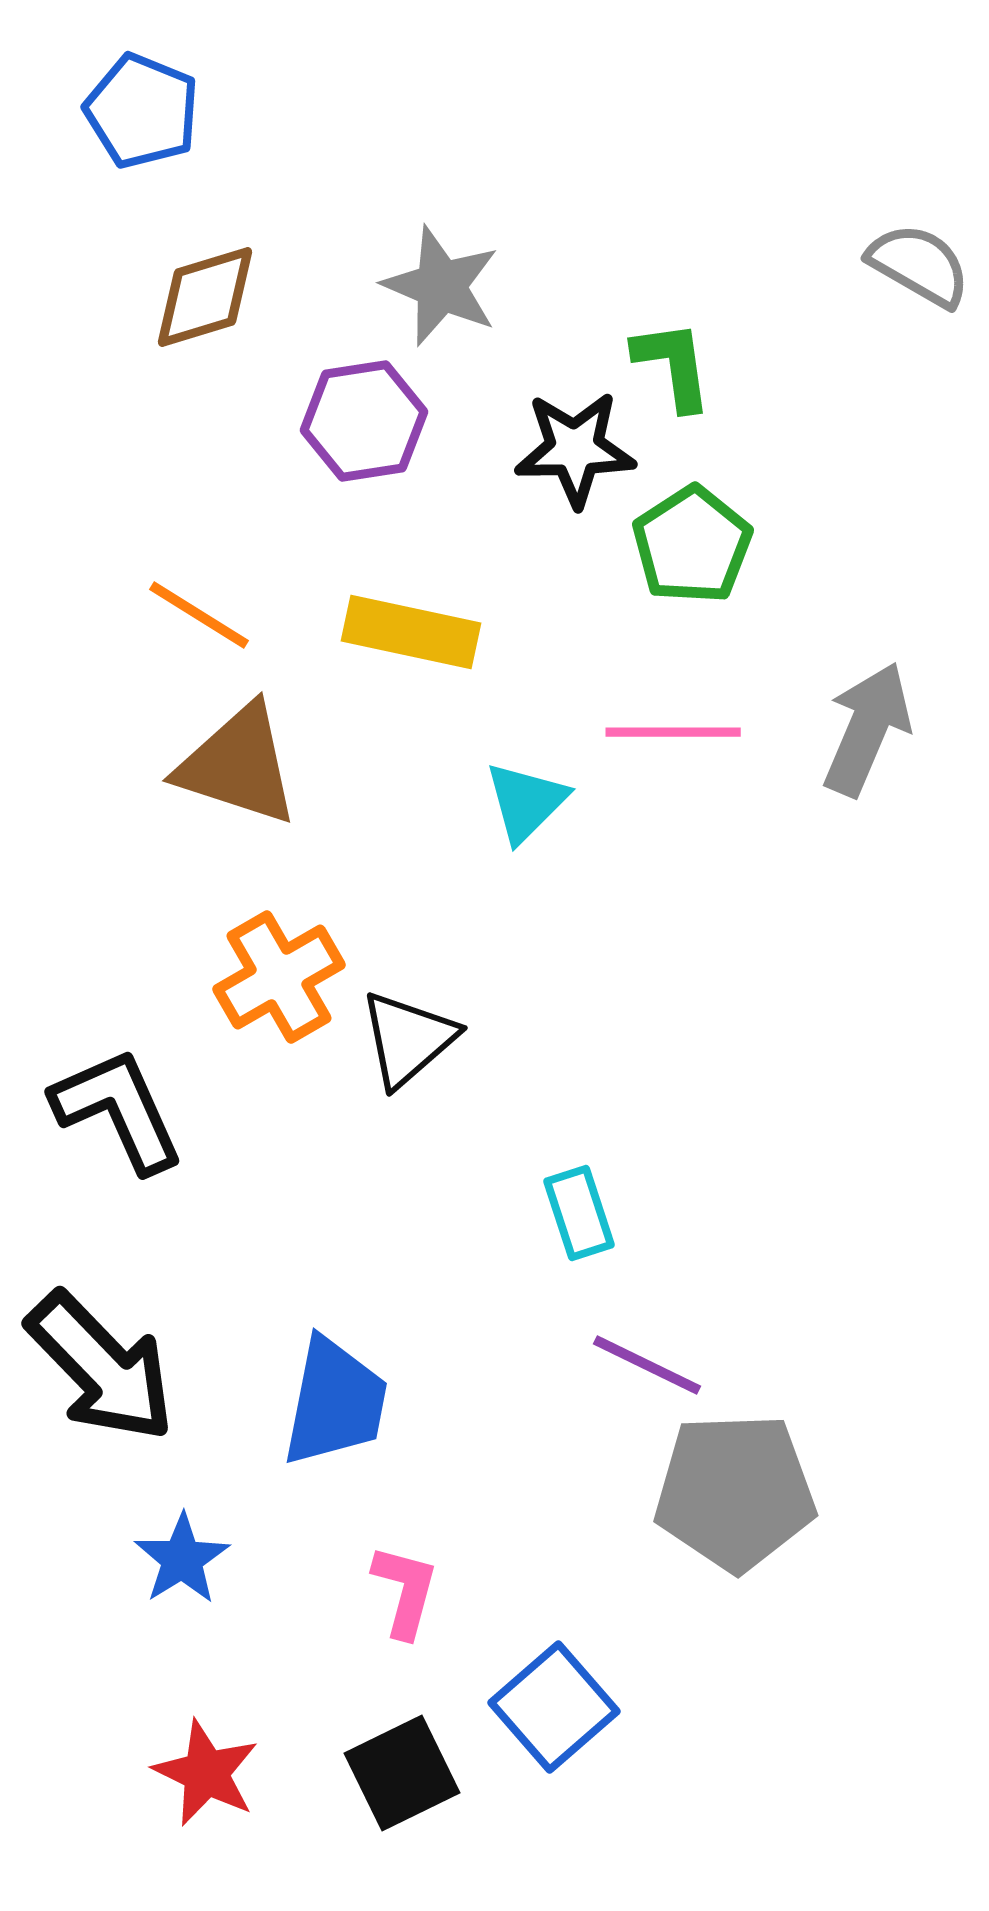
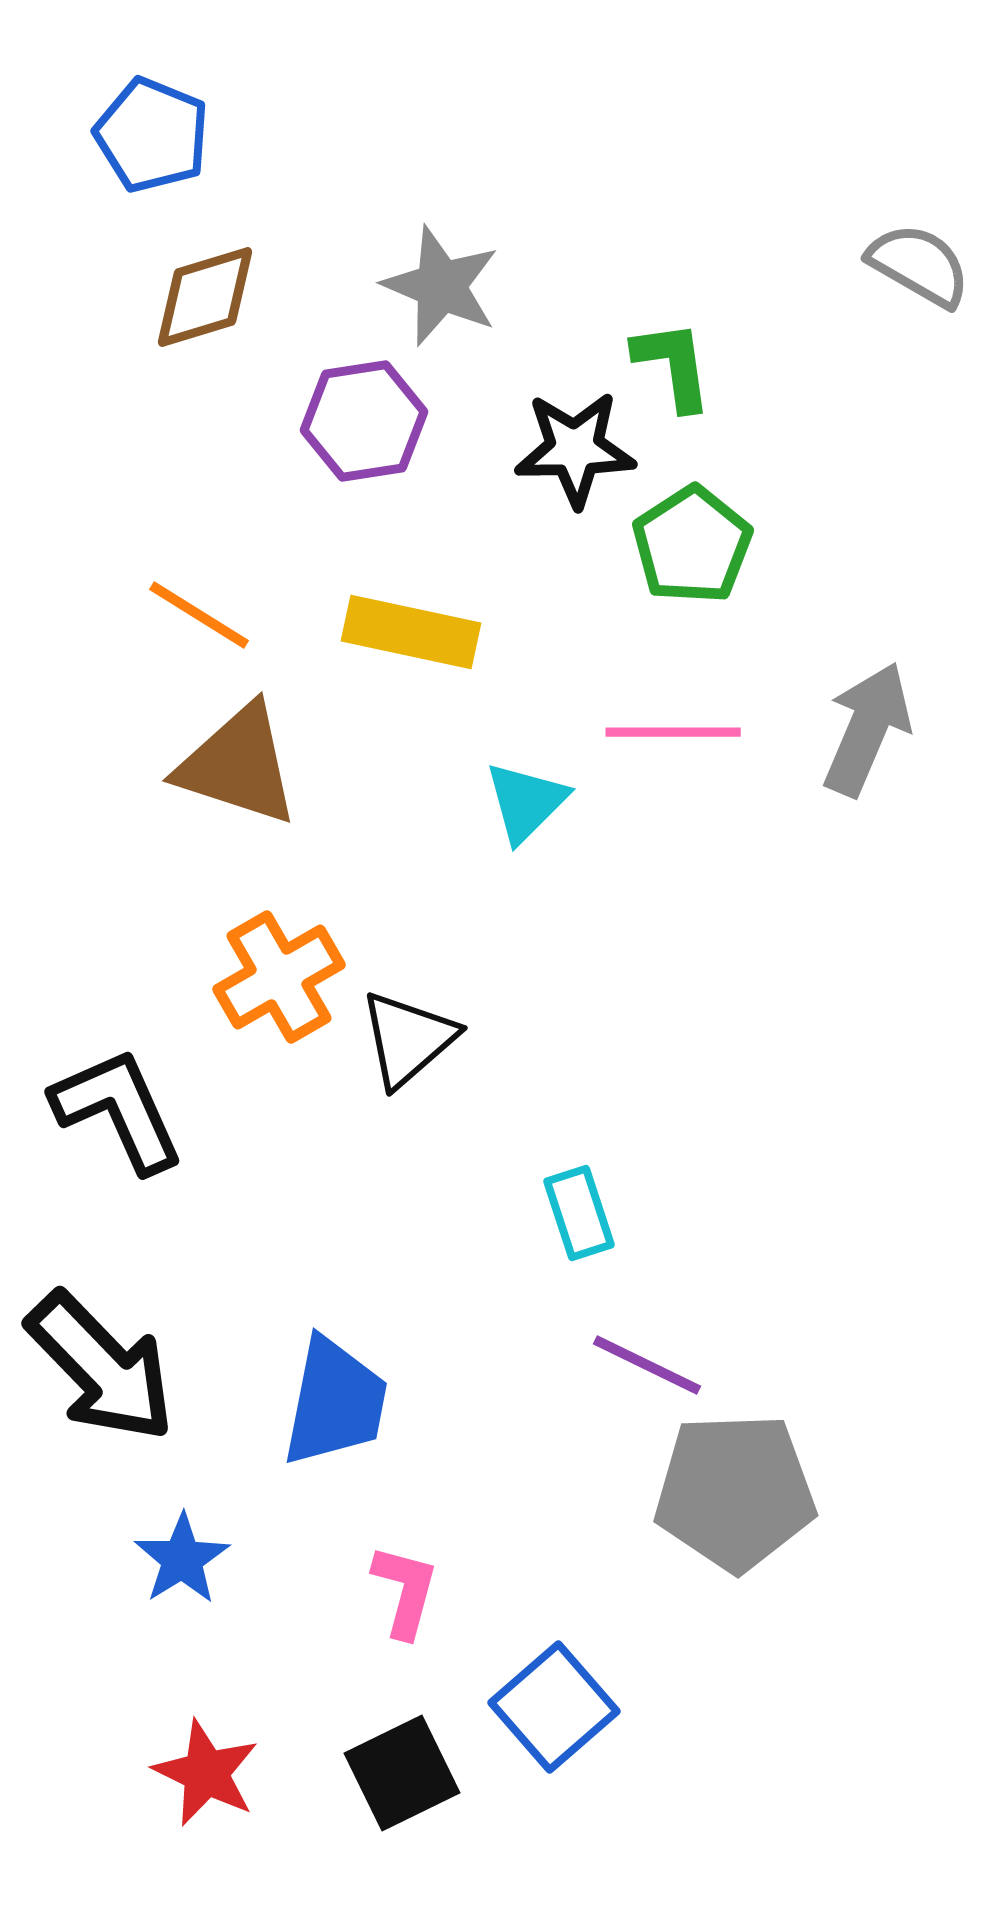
blue pentagon: moved 10 px right, 24 px down
